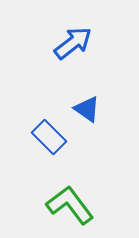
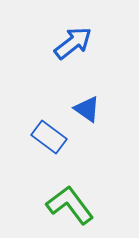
blue rectangle: rotated 8 degrees counterclockwise
